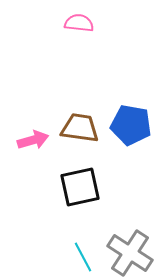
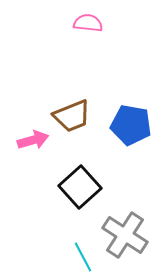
pink semicircle: moved 9 px right
brown trapezoid: moved 8 px left, 12 px up; rotated 150 degrees clockwise
black square: rotated 30 degrees counterclockwise
gray cross: moved 5 px left, 18 px up
